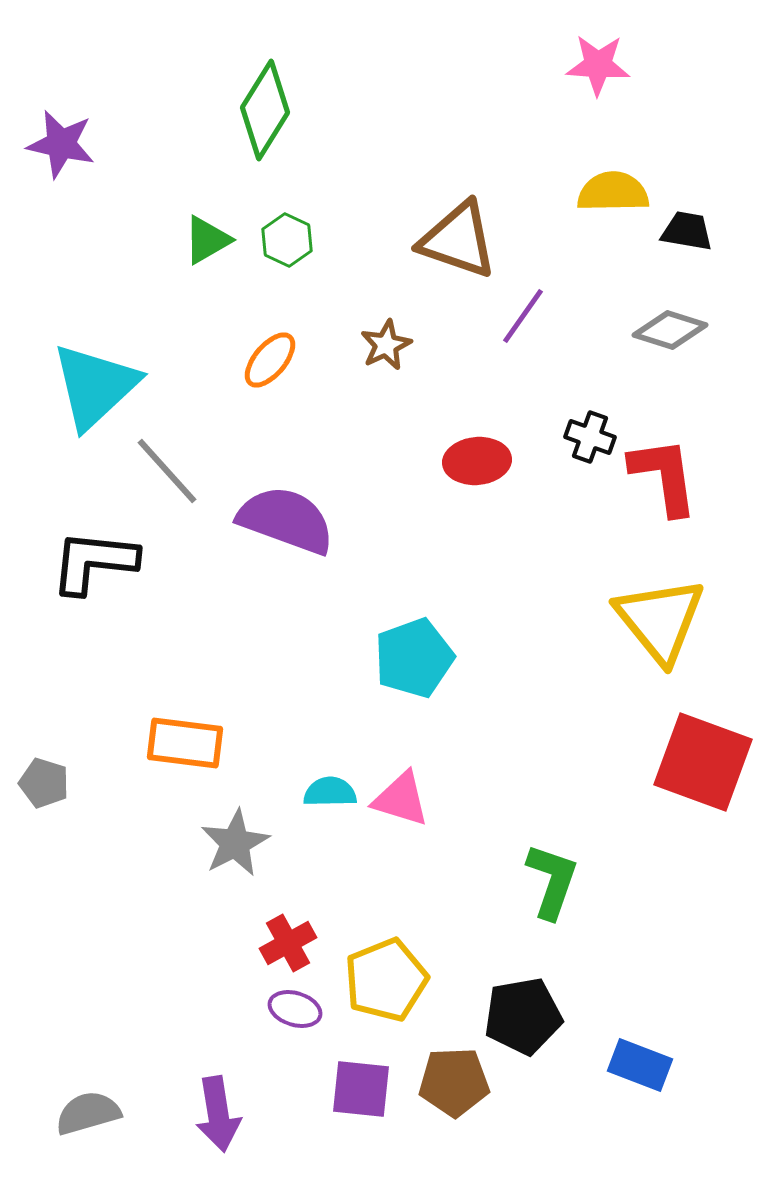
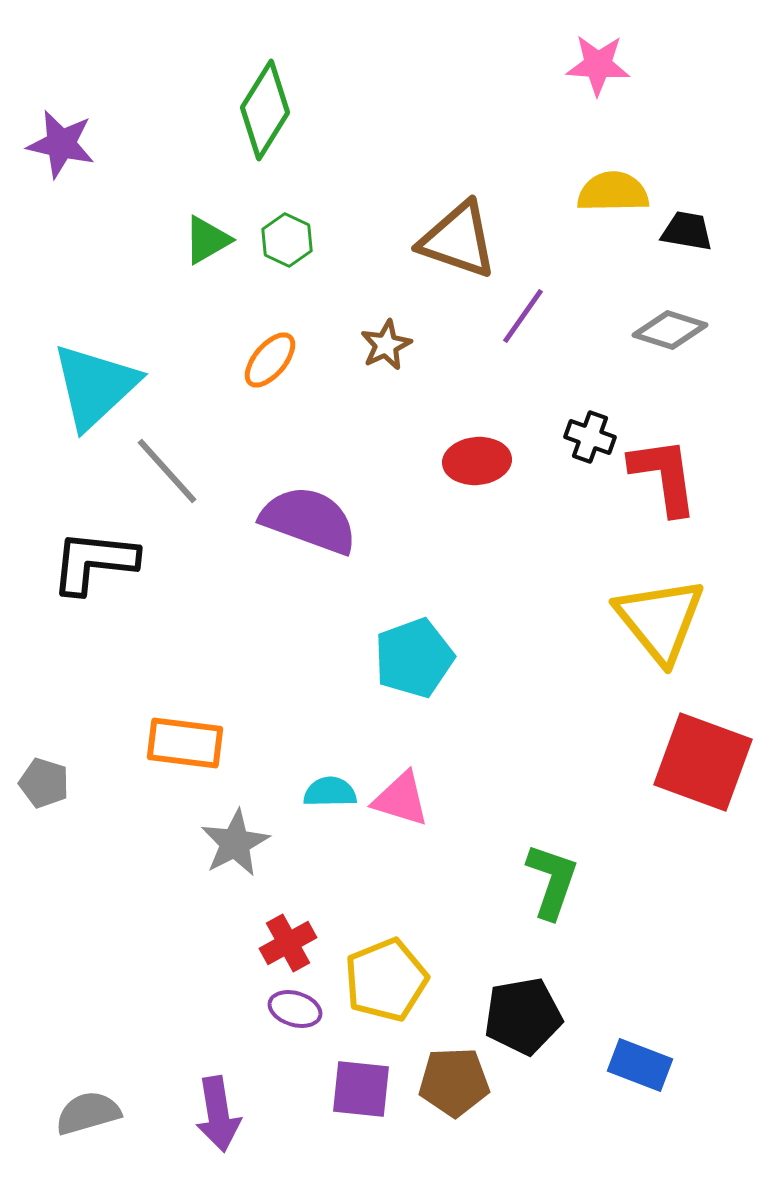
purple semicircle: moved 23 px right
